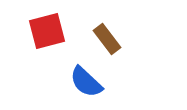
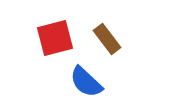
red square: moved 8 px right, 7 px down
